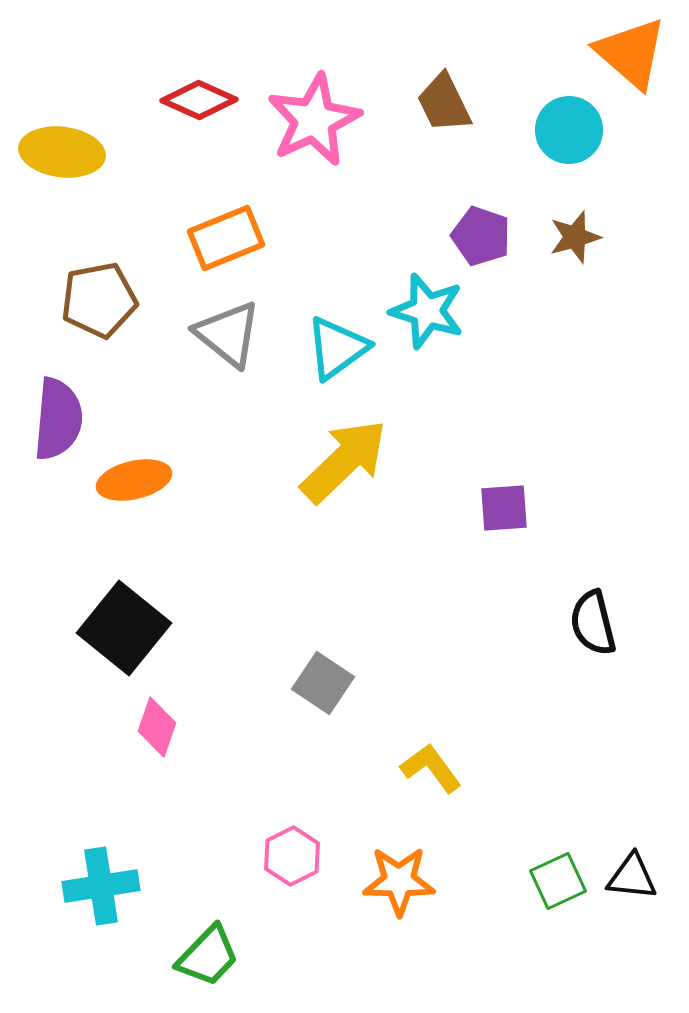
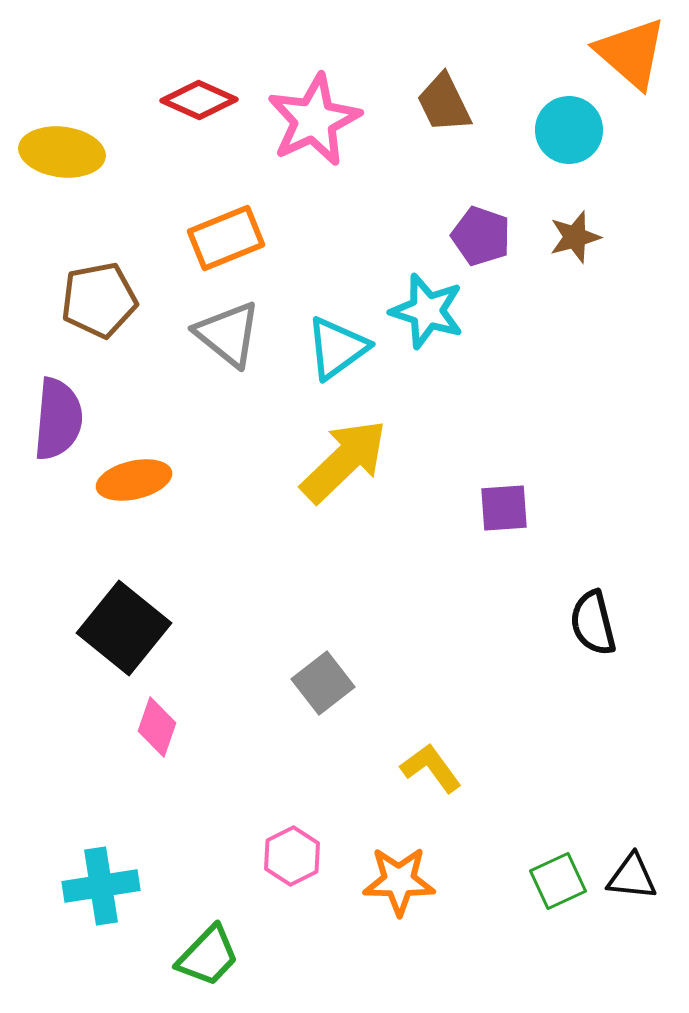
gray square: rotated 18 degrees clockwise
